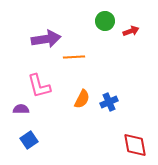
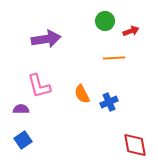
orange line: moved 40 px right, 1 px down
orange semicircle: moved 5 px up; rotated 126 degrees clockwise
blue square: moved 6 px left
